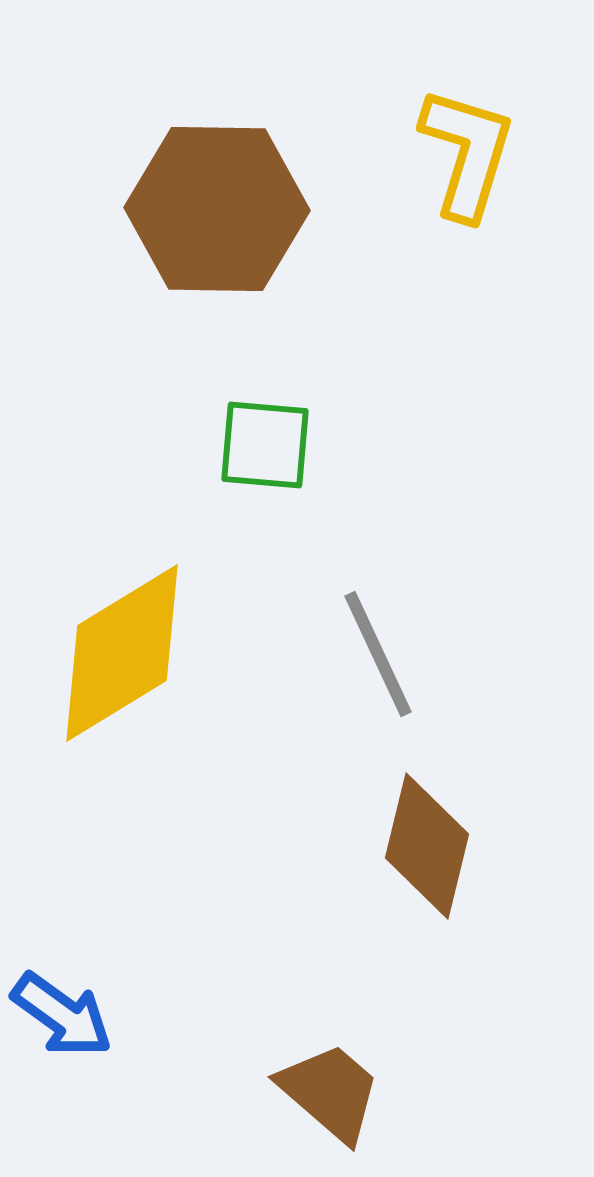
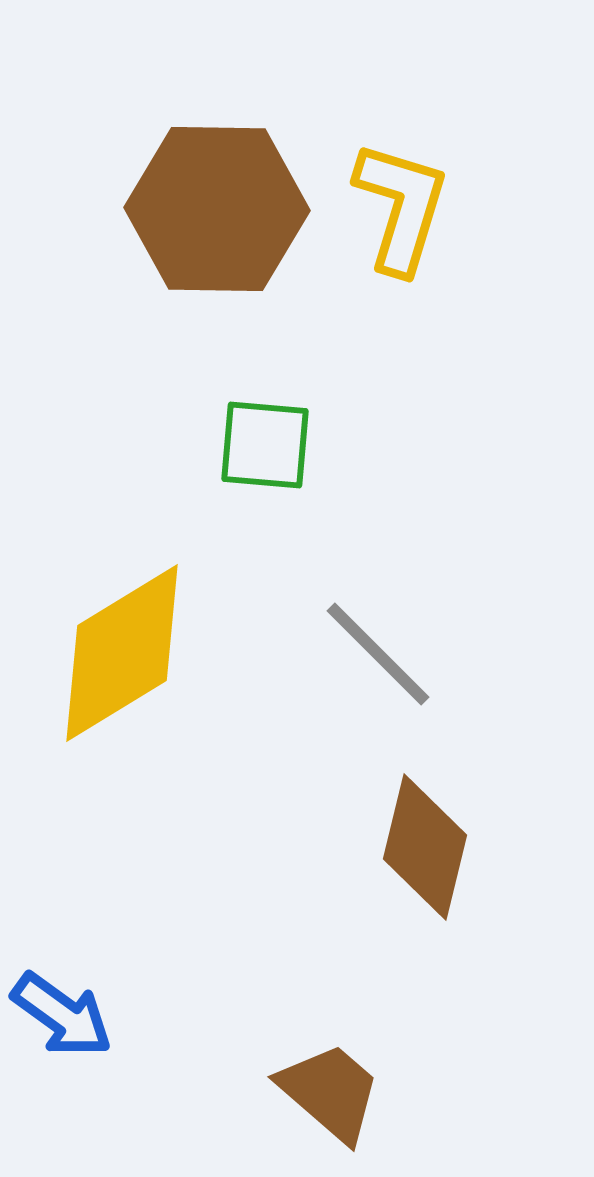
yellow L-shape: moved 66 px left, 54 px down
gray line: rotated 20 degrees counterclockwise
brown diamond: moved 2 px left, 1 px down
